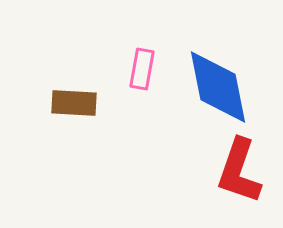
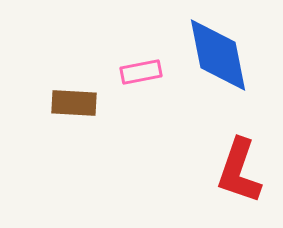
pink rectangle: moved 1 px left, 3 px down; rotated 69 degrees clockwise
blue diamond: moved 32 px up
